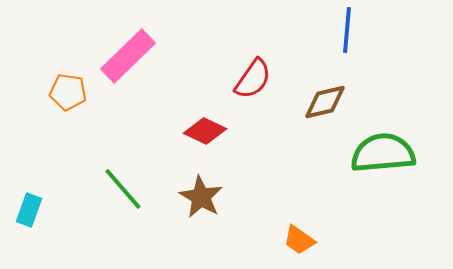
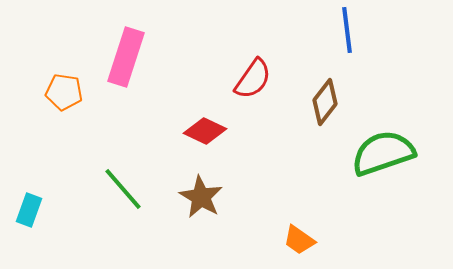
blue line: rotated 12 degrees counterclockwise
pink rectangle: moved 2 px left, 1 px down; rotated 28 degrees counterclockwise
orange pentagon: moved 4 px left
brown diamond: rotated 39 degrees counterclockwise
green semicircle: rotated 14 degrees counterclockwise
